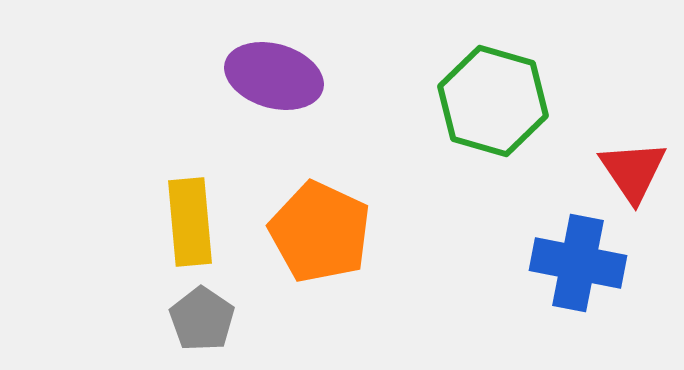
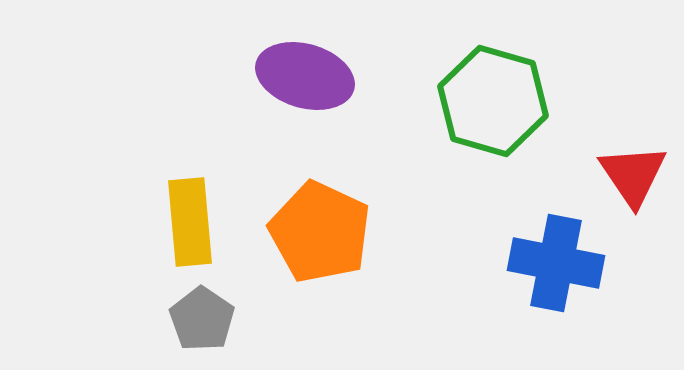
purple ellipse: moved 31 px right
red triangle: moved 4 px down
blue cross: moved 22 px left
